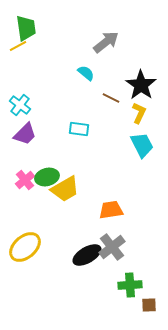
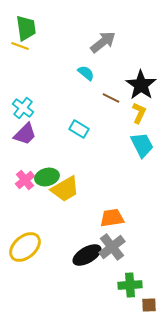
gray arrow: moved 3 px left
yellow line: moved 2 px right; rotated 48 degrees clockwise
cyan cross: moved 3 px right, 3 px down
cyan rectangle: rotated 24 degrees clockwise
orange trapezoid: moved 1 px right, 8 px down
